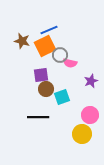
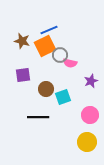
purple square: moved 18 px left
cyan square: moved 1 px right
yellow circle: moved 5 px right, 8 px down
